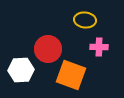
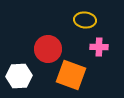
white hexagon: moved 2 px left, 6 px down
